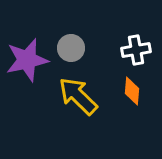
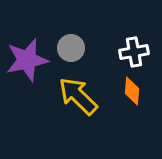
white cross: moved 2 px left, 2 px down
